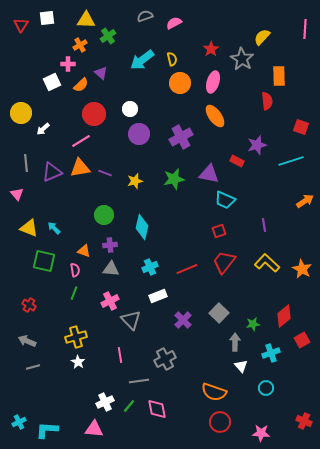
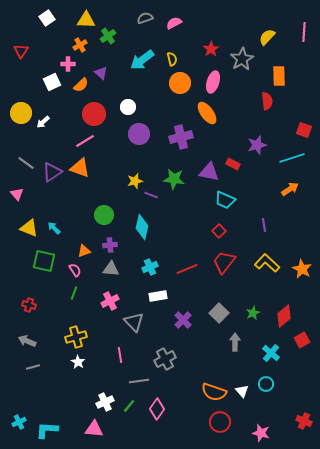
gray semicircle at (145, 16): moved 2 px down
white square at (47, 18): rotated 28 degrees counterclockwise
red triangle at (21, 25): moved 26 px down
pink line at (305, 29): moved 1 px left, 3 px down
yellow semicircle at (262, 37): moved 5 px right
gray star at (242, 59): rotated 10 degrees clockwise
white circle at (130, 109): moved 2 px left, 2 px up
orange ellipse at (215, 116): moved 8 px left, 3 px up
red square at (301, 127): moved 3 px right, 3 px down
white arrow at (43, 129): moved 7 px up
purple cross at (181, 137): rotated 15 degrees clockwise
pink line at (81, 141): moved 4 px right
red rectangle at (237, 161): moved 4 px left, 3 px down
cyan line at (291, 161): moved 1 px right, 3 px up
gray line at (26, 163): rotated 48 degrees counterclockwise
orange triangle at (80, 168): rotated 30 degrees clockwise
purple triangle at (52, 172): rotated 10 degrees counterclockwise
purple line at (105, 173): moved 46 px right, 22 px down
purple triangle at (209, 174): moved 2 px up
green star at (174, 179): rotated 20 degrees clockwise
orange arrow at (305, 201): moved 15 px left, 12 px up
red square at (219, 231): rotated 24 degrees counterclockwise
orange triangle at (84, 251): rotated 40 degrees counterclockwise
pink semicircle at (75, 270): rotated 24 degrees counterclockwise
white rectangle at (158, 296): rotated 12 degrees clockwise
red cross at (29, 305): rotated 16 degrees counterclockwise
gray triangle at (131, 320): moved 3 px right, 2 px down
green star at (253, 324): moved 11 px up; rotated 16 degrees counterclockwise
cyan cross at (271, 353): rotated 30 degrees counterclockwise
white triangle at (241, 366): moved 1 px right, 25 px down
cyan circle at (266, 388): moved 4 px up
pink diamond at (157, 409): rotated 45 degrees clockwise
pink star at (261, 433): rotated 12 degrees clockwise
